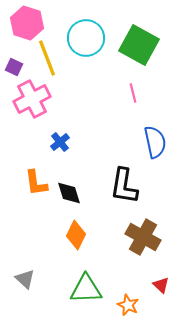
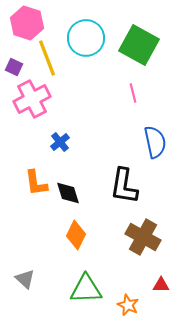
black diamond: moved 1 px left
red triangle: rotated 42 degrees counterclockwise
